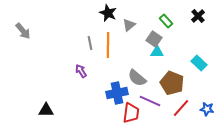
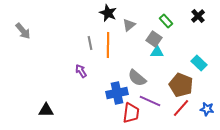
brown pentagon: moved 9 px right, 2 px down
